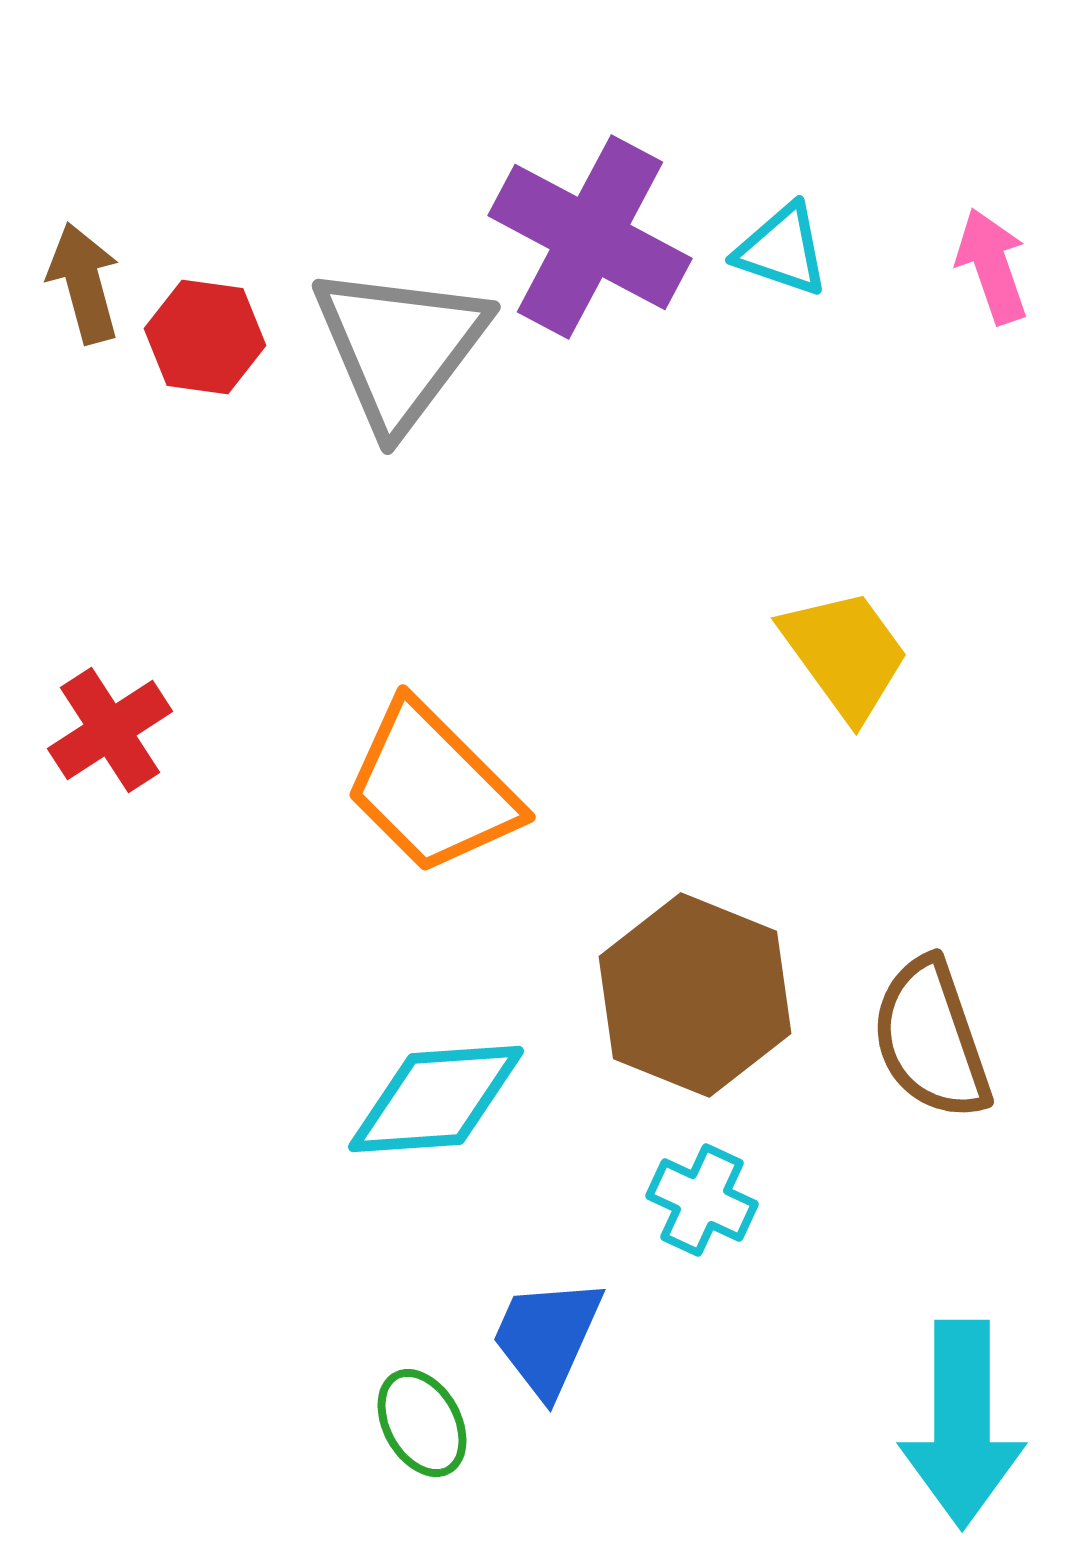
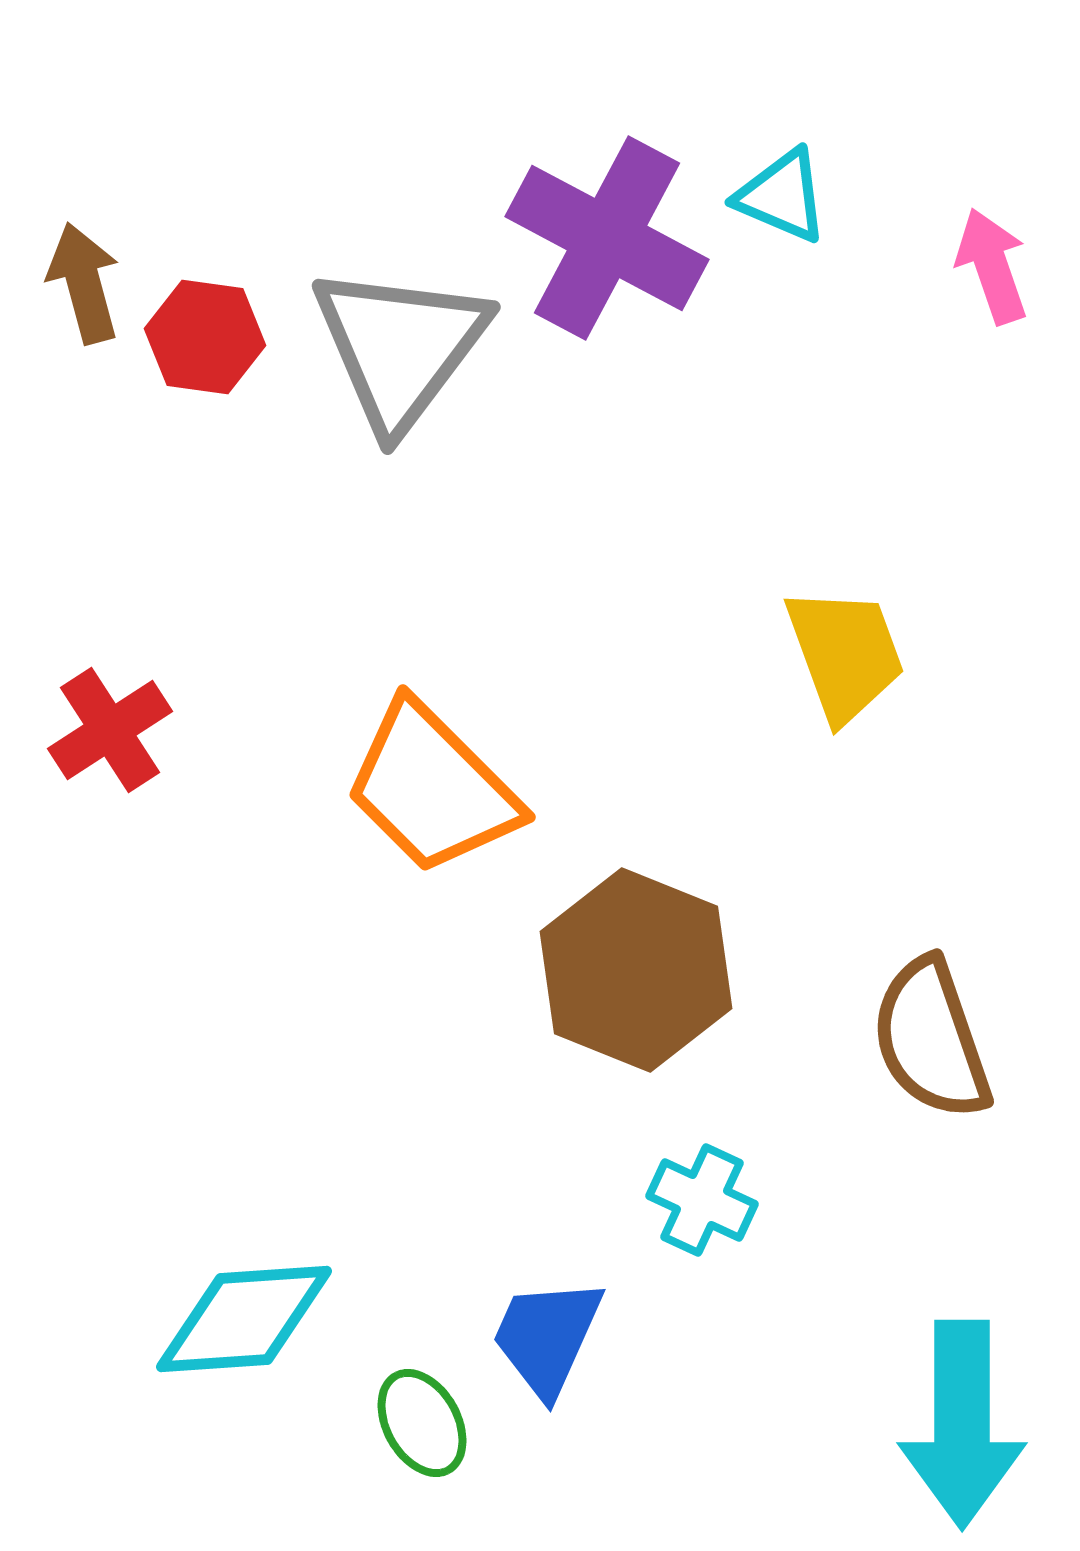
purple cross: moved 17 px right, 1 px down
cyan triangle: moved 54 px up; rotated 4 degrees clockwise
yellow trapezoid: rotated 16 degrees clockwise
brown hexagon: moved 59 px left, 25 px up
cyan diamond: moved 192 px left, 220 px down
